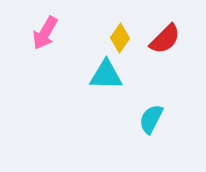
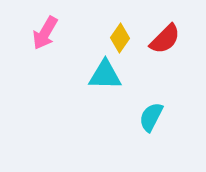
cyan triangle: moved 1 px left
cyan semicircle: moved 2 px up
